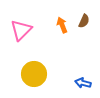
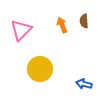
brown semicircle: rotated 152 degrees clockwise
yellow circle: moved 6 px right, 5 px up
blue arrow: moved 1 px right, 1 px down
